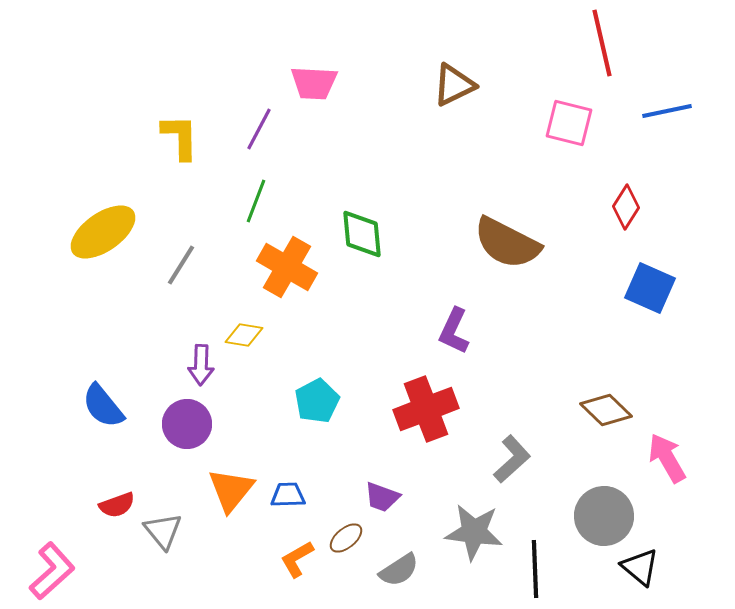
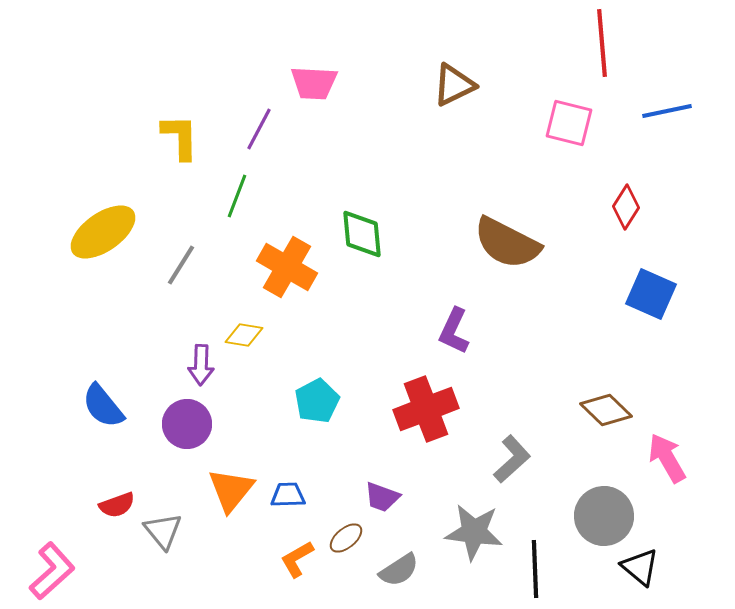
red line: rotated 8 degrees clockwise
green line: moved 19 px left, 5 px up
blue square: moved 1 px right, 6 px down
